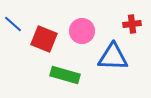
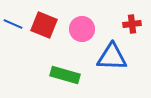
blue line: rotated 18 degrees counterclockwise
pink circle: moved 2 px up
red square: moved 14 px up
blue triangle: moved 1 px left
